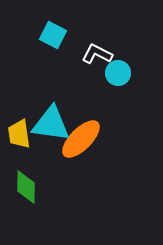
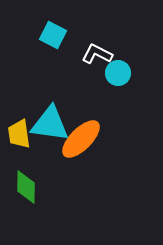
cyan triangle: moved 1 px left
